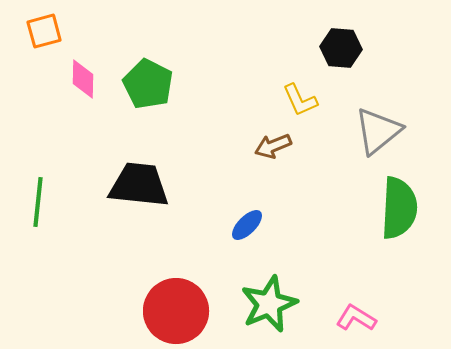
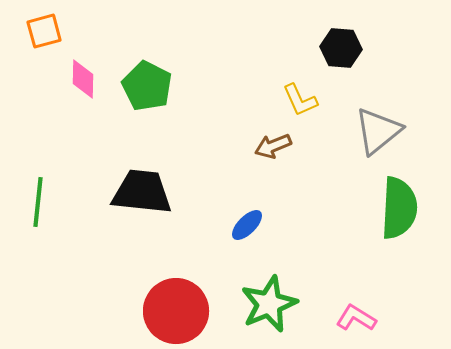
green pentagon: moved 1 px left, 2 px down
black trapezoid: moved 3 px right, 7 px down
